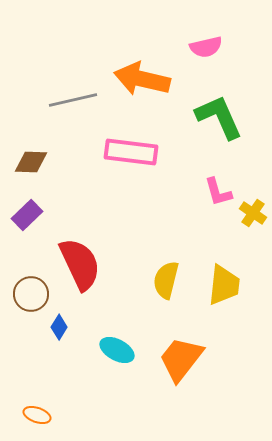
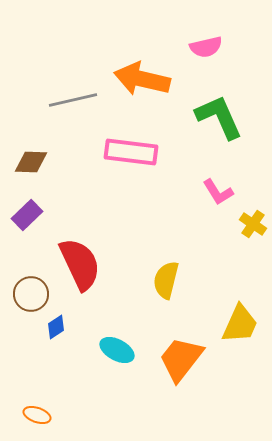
pink L-shape: rotated 16 degrees counterclockwise
yellow cross: moved 11 px down
yellow trapezoid: moved 16 px right, 39 px down; rotated 18 degrees clockwise
blue diamond: moved 3 px left; rotated 25 degrees clockwise
